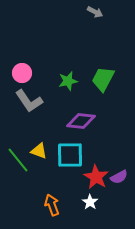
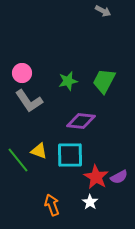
gray arrow: moved 8 px right, 1 px up
green trapezoid: moved 1 px right, 2 px down
